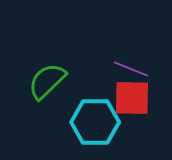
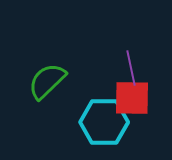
purple line: moved 1 px up; rotated 56 degrees clockwise
cyan hexagon: moved 9 px right
